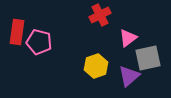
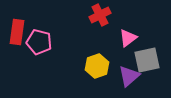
gray square: moved 1 px left, 2 px down
yellow hexagon: moved 1 px right
